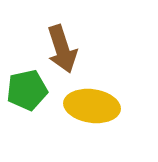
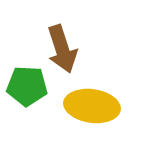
green pentagon: moved 4 px up; rotated 15 degrees clockwise
